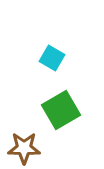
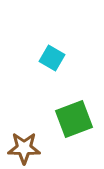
green square: moved 13 px right, 9 px down; rotated 9 degrees clockwise
